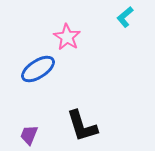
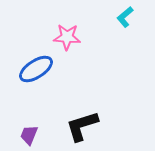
pink star: rotated 28 degrees counterclockwise
blue ellipse: moved 2 px left
black L-shape: rotated 90 degrees clockwise
